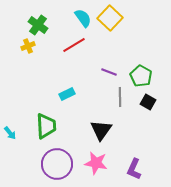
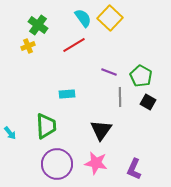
cyan rectangle: rotated 21 degrees clockwise
